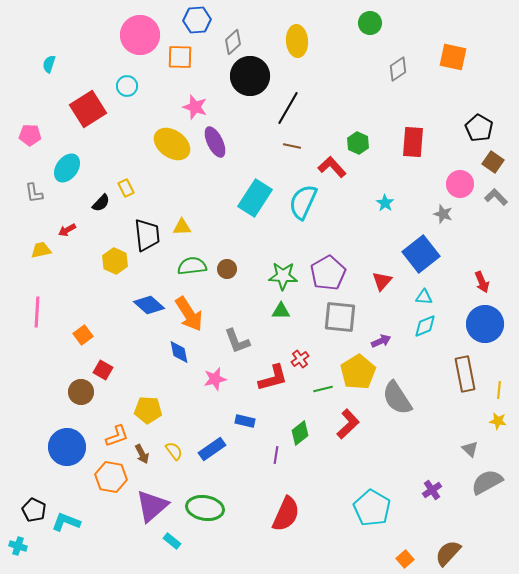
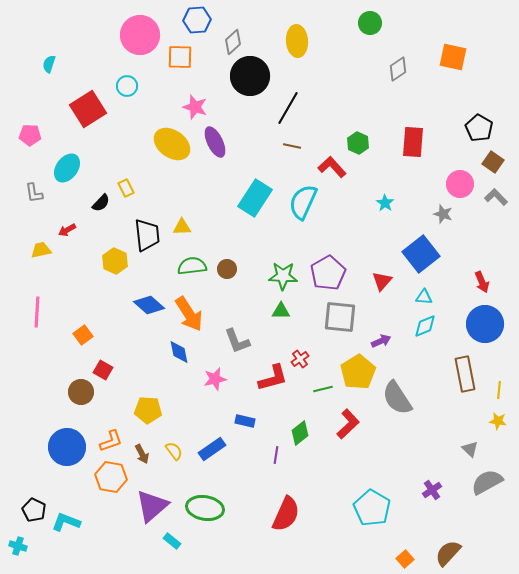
orange L-shape at (117, 436): moved 6 px left, 5 px down
